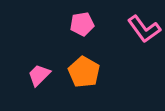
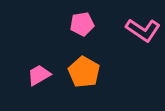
pink L-shape: moved 1 px left, 1 px down; rotated 20 degrees counterclockwise
pink trapezoid: rotated 15 degrees clockwise
